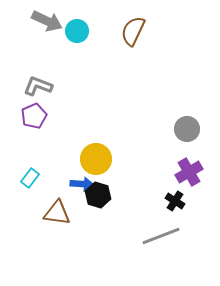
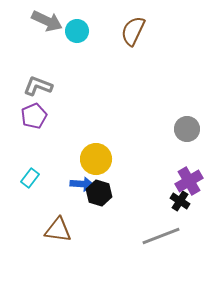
purple cross: moved 9 px down
black hexagon: moved 1 px right, 2 px up
black cross: moved 5 px right
brown triangle: moved 1 px right, 17 px down
